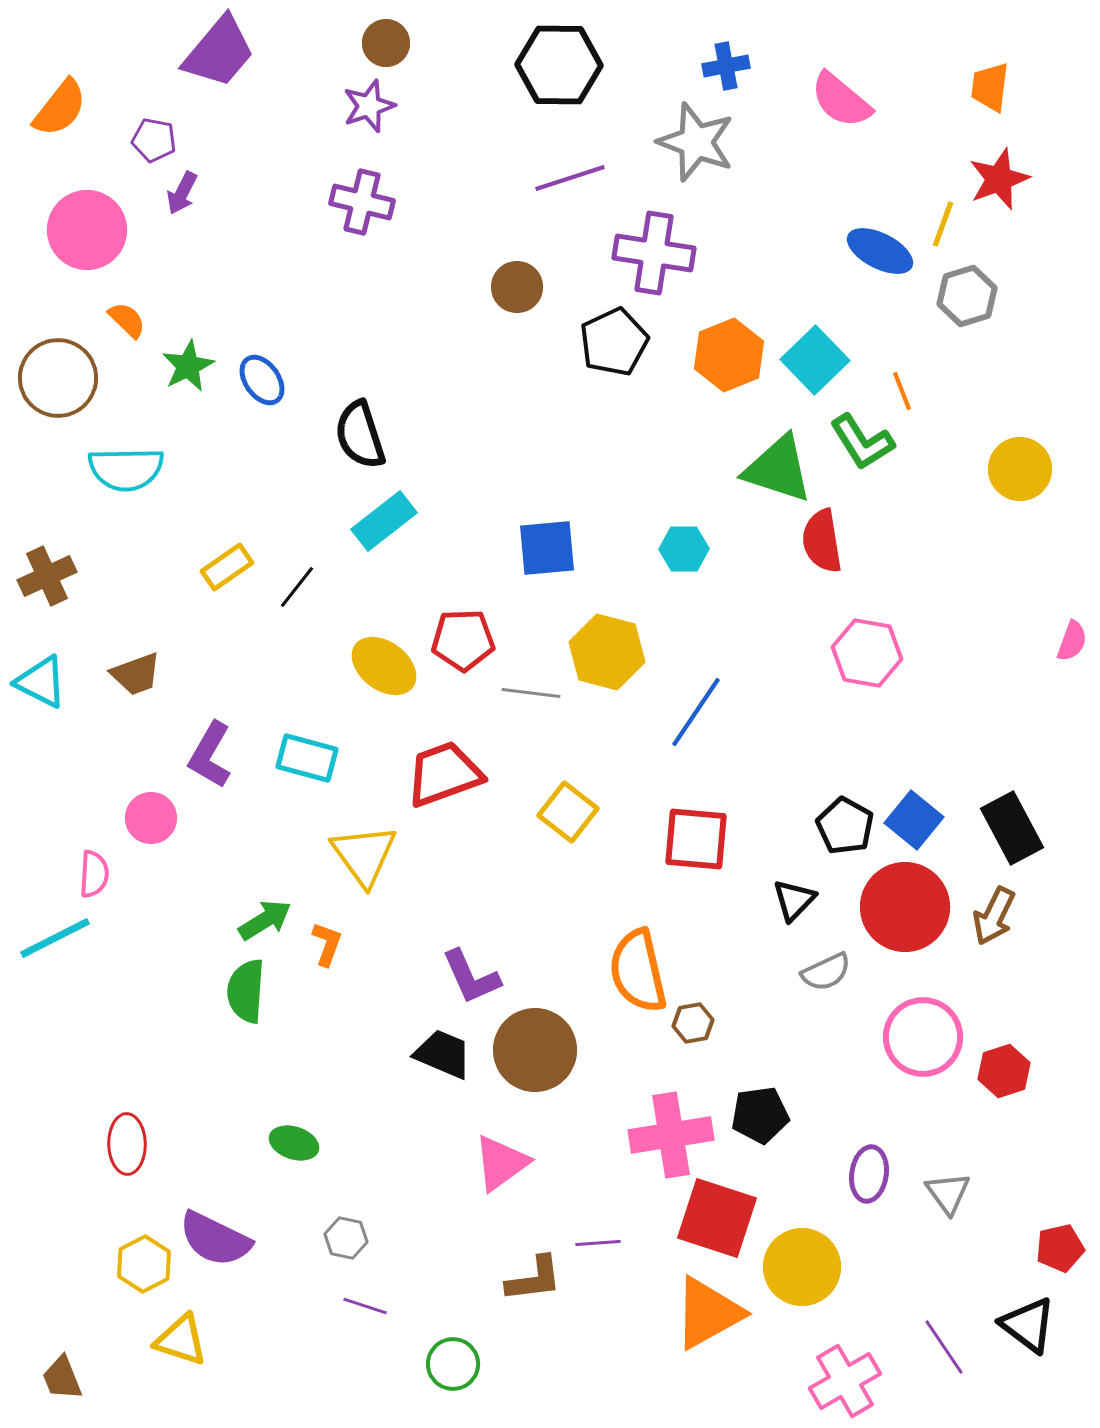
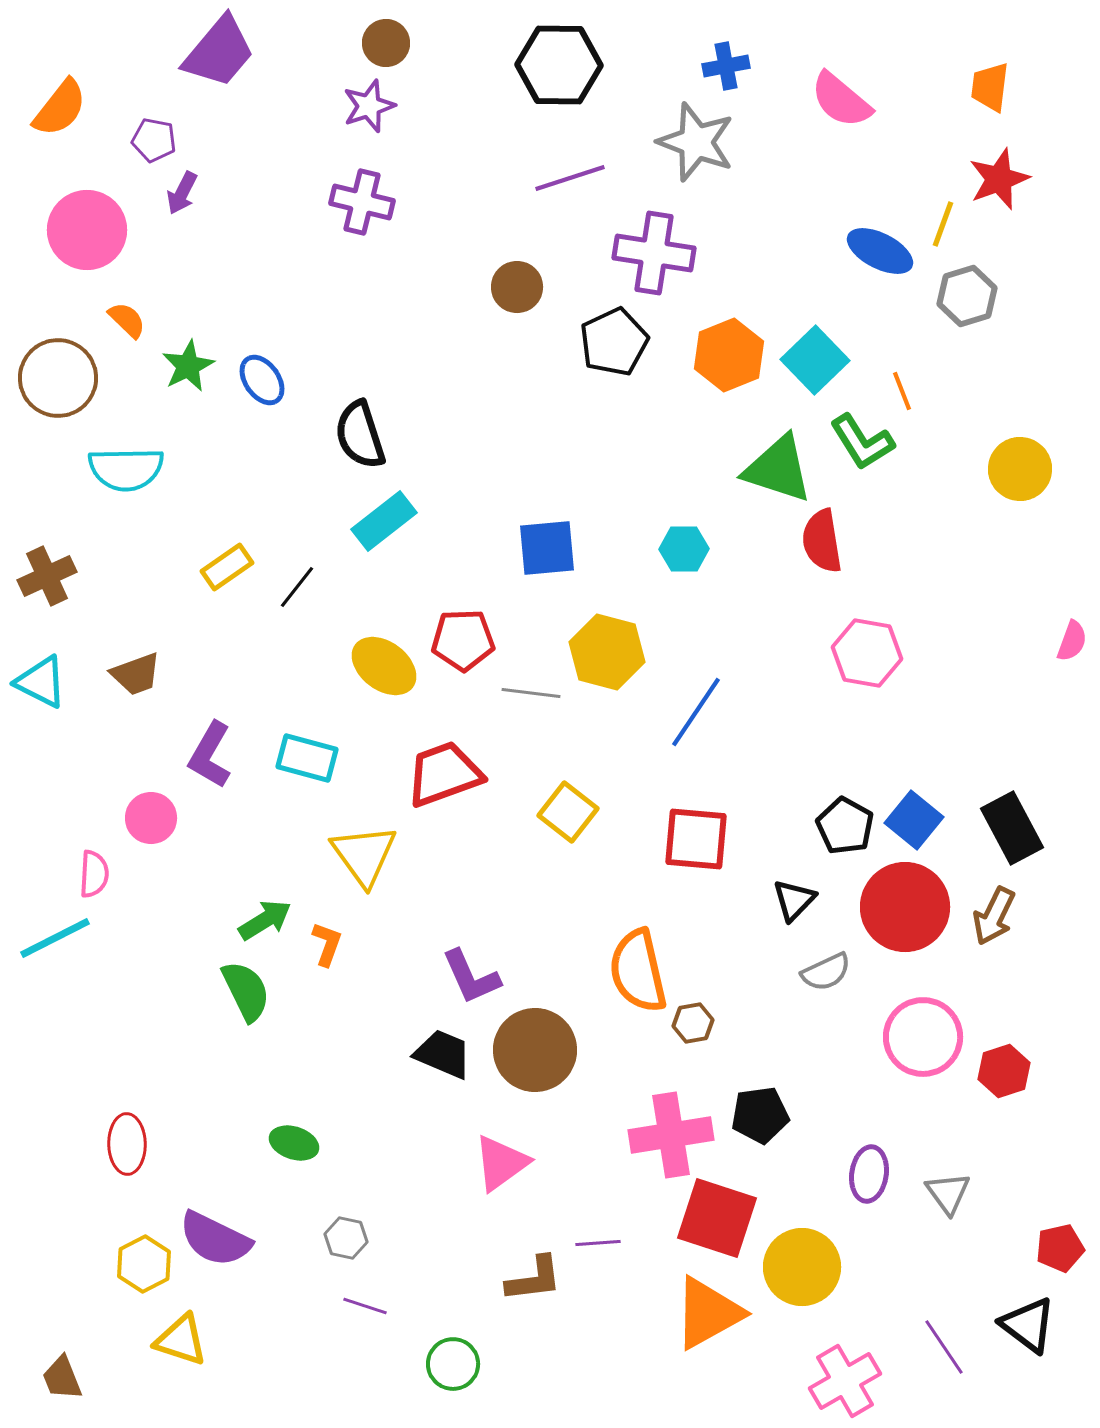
green semicircle at (246, 991): rotated 150 degrees clockwise
